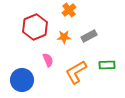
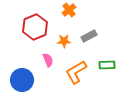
orange star: moved 4 px down
